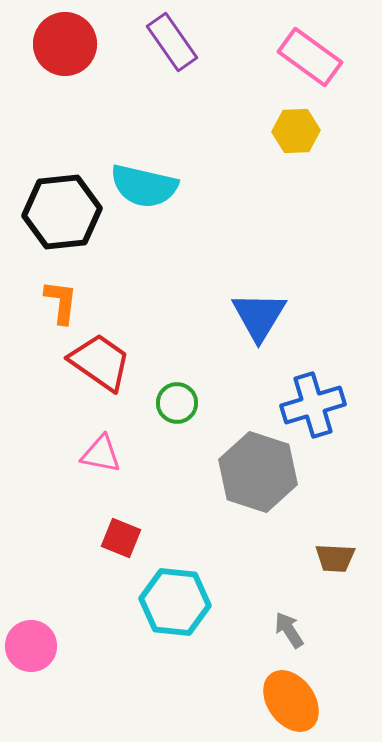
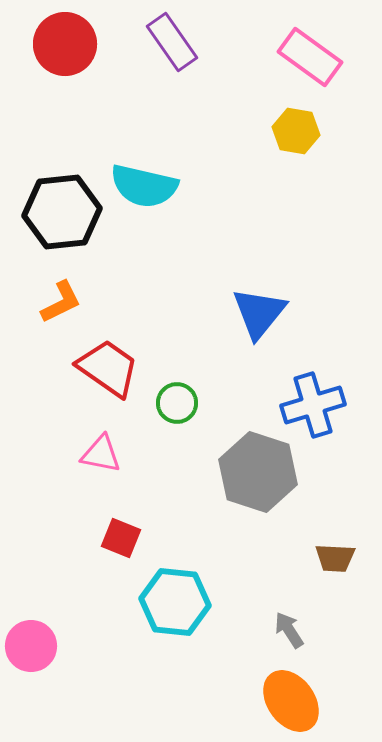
yellow hexagon: rotated 12 degrees clockwise
orange L-shape: rotated 57 degrees clockwise
blue triangle: moved 3 px up; rotated 8 degrees clockwise
red trapezoid: moved 8 px right, 6 px down
